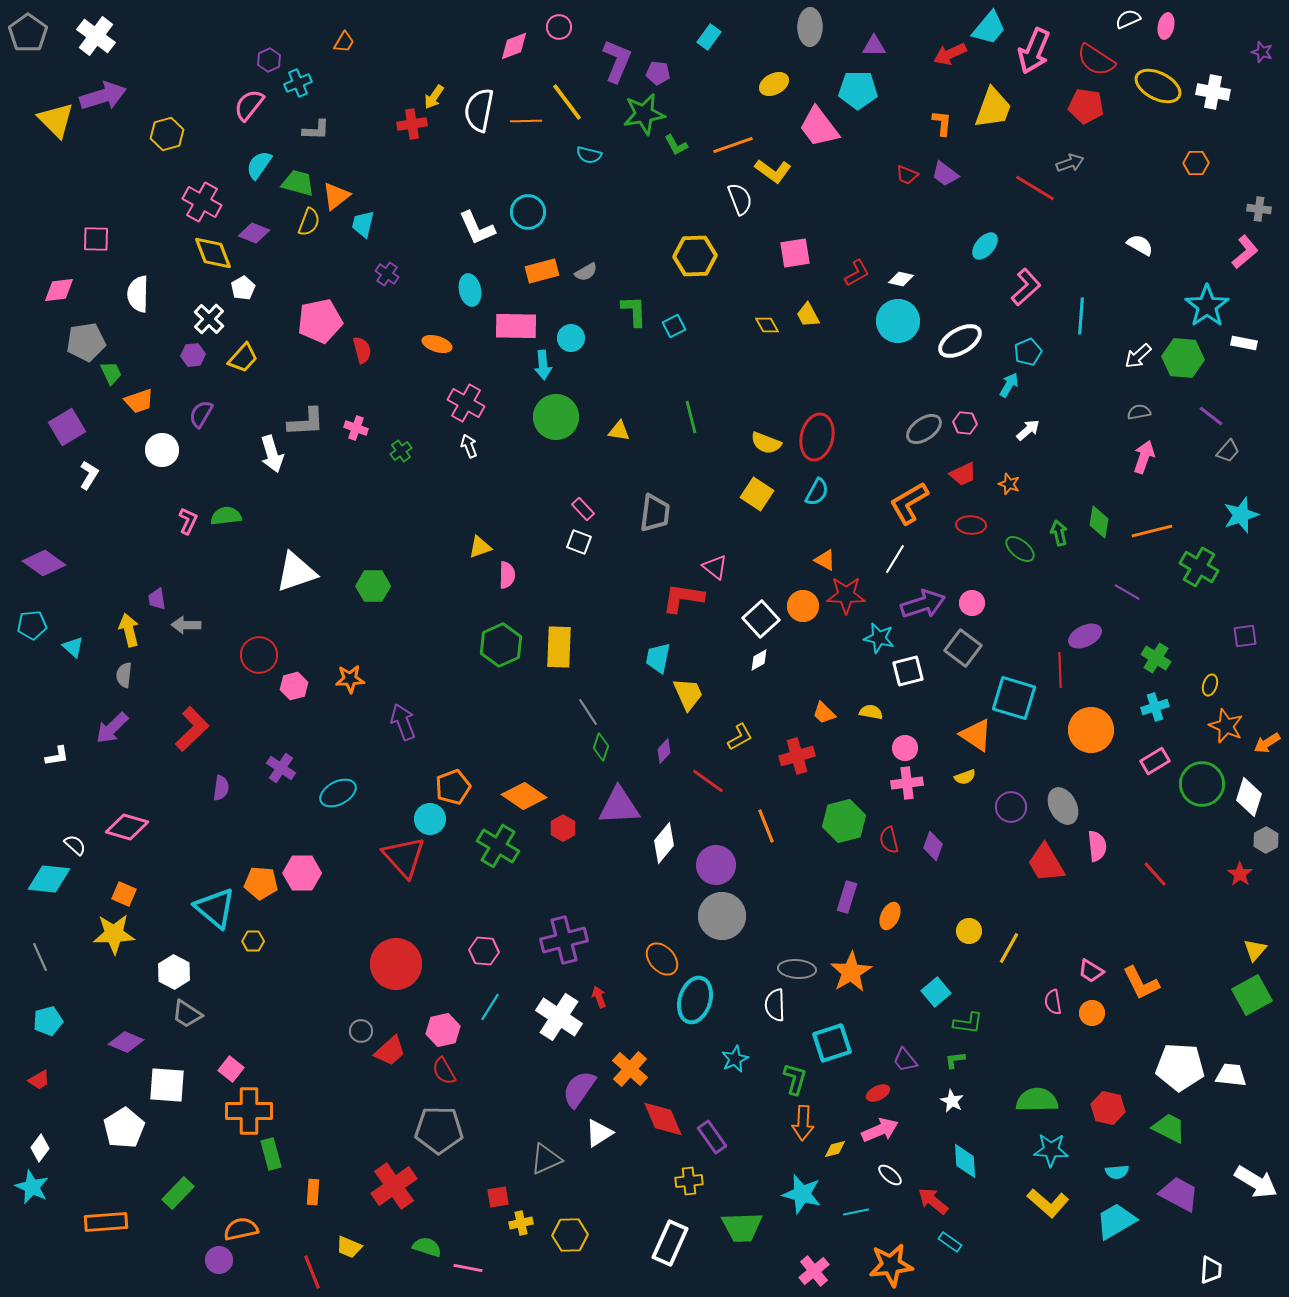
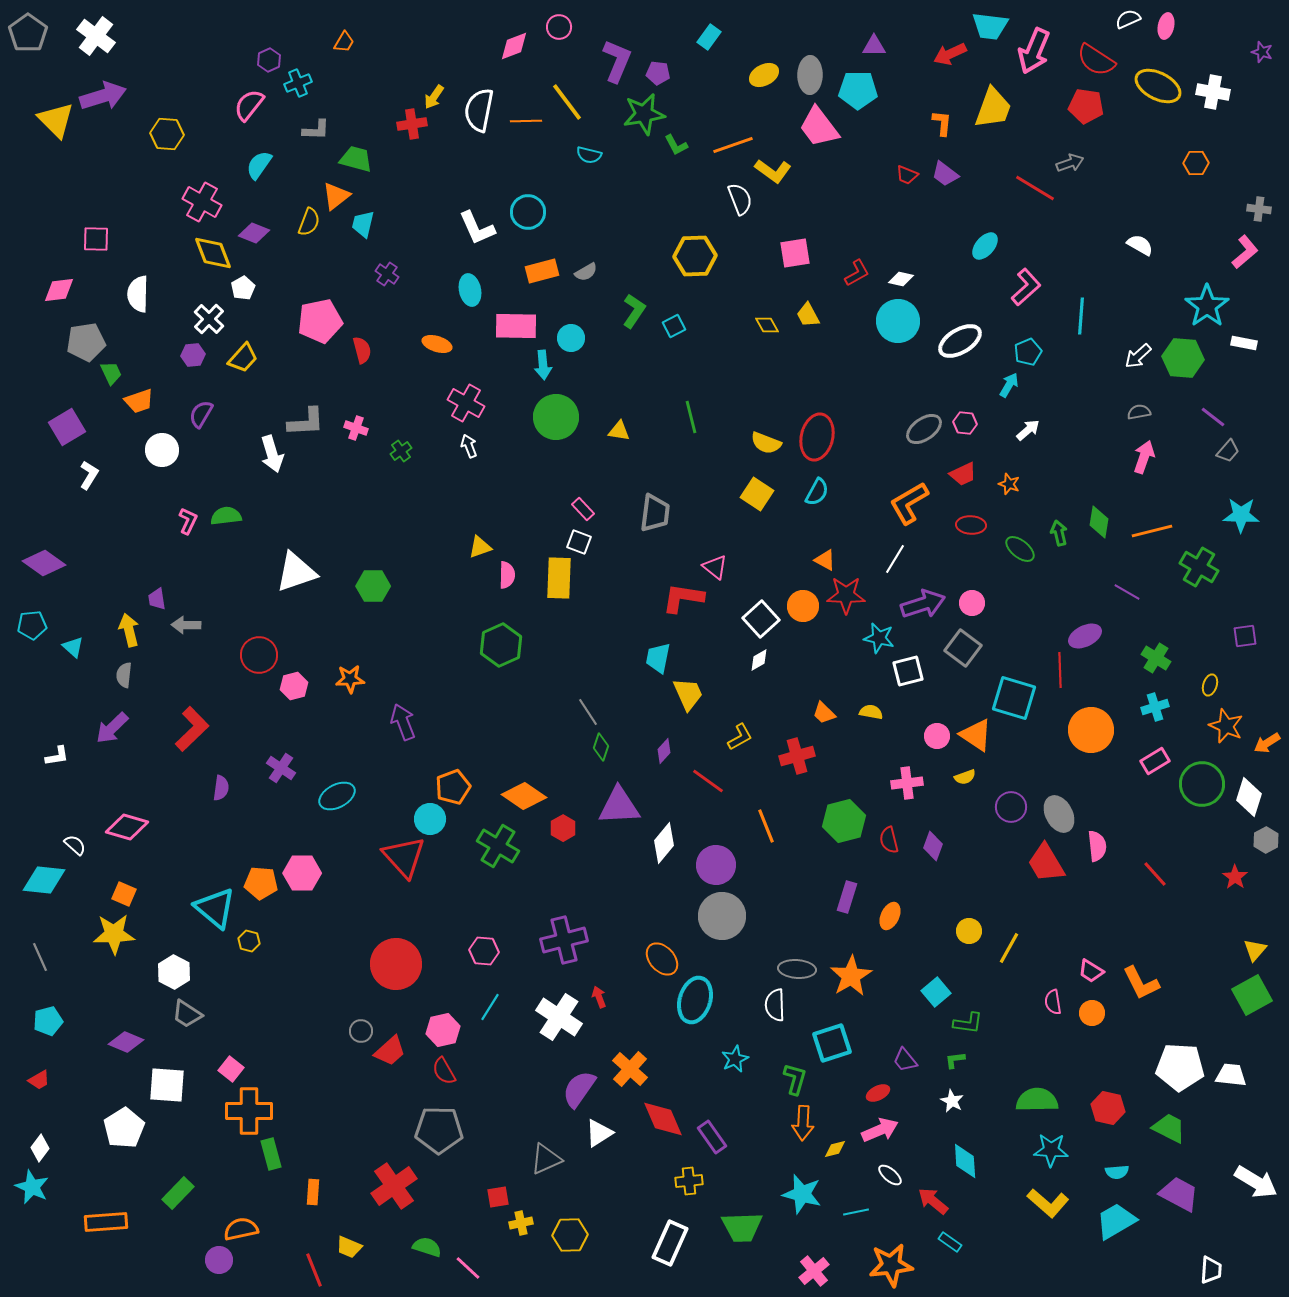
gray ellipse at (810, 27): moved 48 px down
cyan trapezoid at (989, 28): moved 1 px right, 2 px up; rotated 57 degrees clockwise
yellow ellipse at (774, 84): moved 10 px left, 9 px up
yellow hexagon at (167, 134): rotated 20 degrees clockwise
green trapezoid at (298, 183): moved 58 px right, 24 px up
green L-shape at (634, 311): rotated 36 degrees clockwise
purple line at (1211, 416): moved 2 px right, 1 px down
cyan star at (1241, 515): rotated 21 degrees clockwise
yellow rectangle at (559, 647): moved 69 px up
pink circle at (905, 748): moved 32 px right, 12 px up
cyan ellipse at (338, 793): moved 1 px left, 3 px down
gray ellipse at (1063, 806): moved 4 px left, 8 px down
red star at (1240, 874): moved 5 px left, 3 px down
cyan diamond at (49, 879): moved 5 px left, 1 px down
yellow hexagon at (253, 941): moved 4 px left; rotated 15 degrees clockwise
orange star at (851, 972): moved 4 px down
pink line at (468, 1268): rotated 32 degrees clockwise
red line at (312, 1272): moved 2 px right, 2 px up
